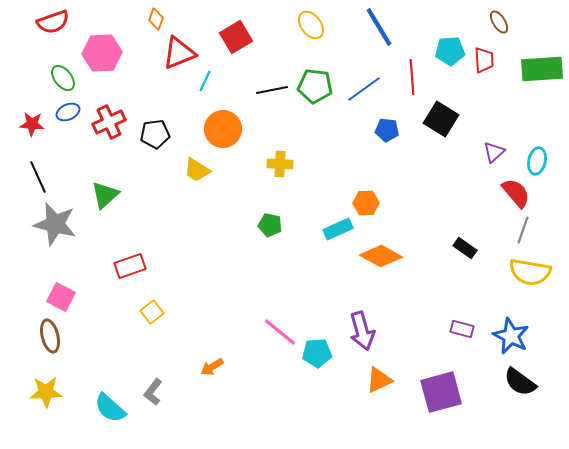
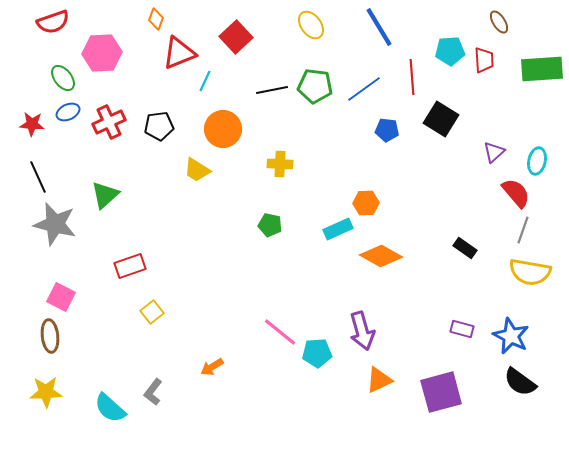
red square at (236, 37): rotated 12 degrees counterclockwise
black pentagon at (155, 134): moved 4 px right, 8 px up
brown ellipse at (50, 336): rotated 8 degrees clockwise
